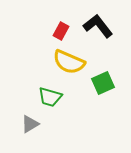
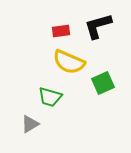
black L-shape: rotated 68 degrees counterclockwise
red rectangle: rotated 54 degrees clockwise
